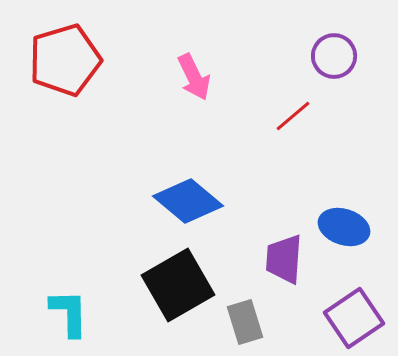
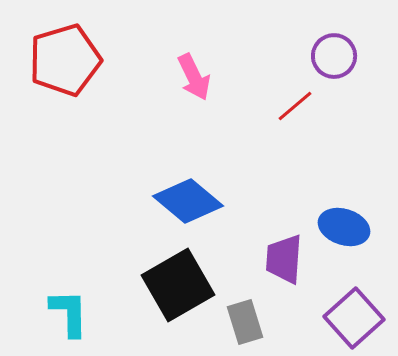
red line: moved 2 px right, 10 px up
purple square: rotated 8 degrees counterclockwise
